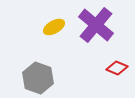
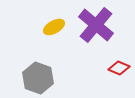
red diamond: moved 2 px right
